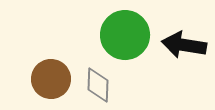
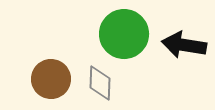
green circle: moved 1 px left, 1 px up
gray diamond: moved 2 px right, 2 px up
